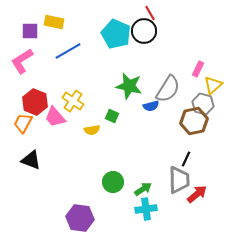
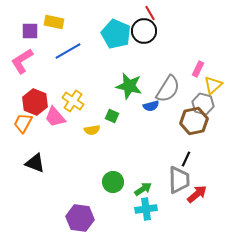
black triangle: moved 4 px right, 3 px down
